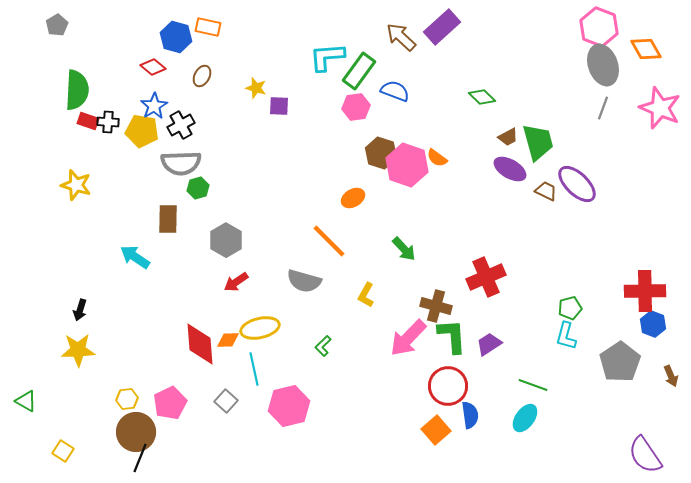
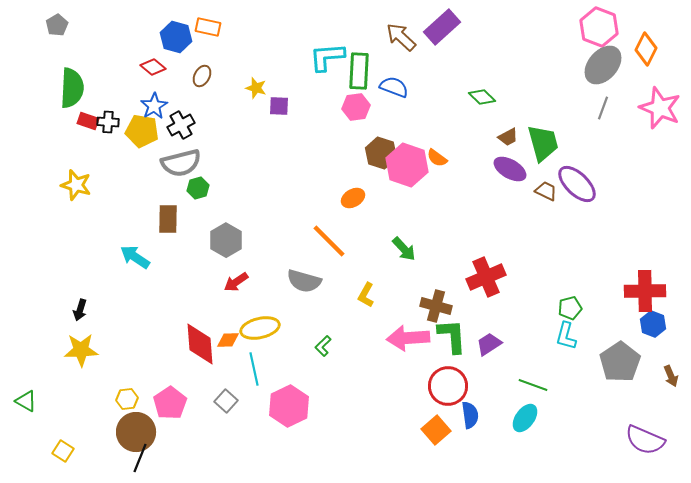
orange diamond at (646, 49): rotated 56 degrees clockwise
gray ellipse at (603, 65): rotated 60 degrees clockwise
green rectangle at (359, 71): rotated 33 degrees counterclockwise
green semicircle at (77, 90): moved 5 px left, 2 px up
blue semicircle at (395, 91): moved 1 px left, 4 px up
green trapezoid at (538, 142): moved 5 px right, 1 px down
gray semicircle at (181, 163): rotated 12 degrees counterclockwise
pink arrow at (408, 338): rotated 42 degrees clockwise
yellow star at (78, 350): moved 3 px right
pink pentagon at (170, 403): rotated 8 degrees counterclockwise
pink hexagon at (289, 406): rotated 12 degrees counterclockwise
purple semicircle at (645, 455): moved 15 px up; rotated 33 degrees counterclockwise
